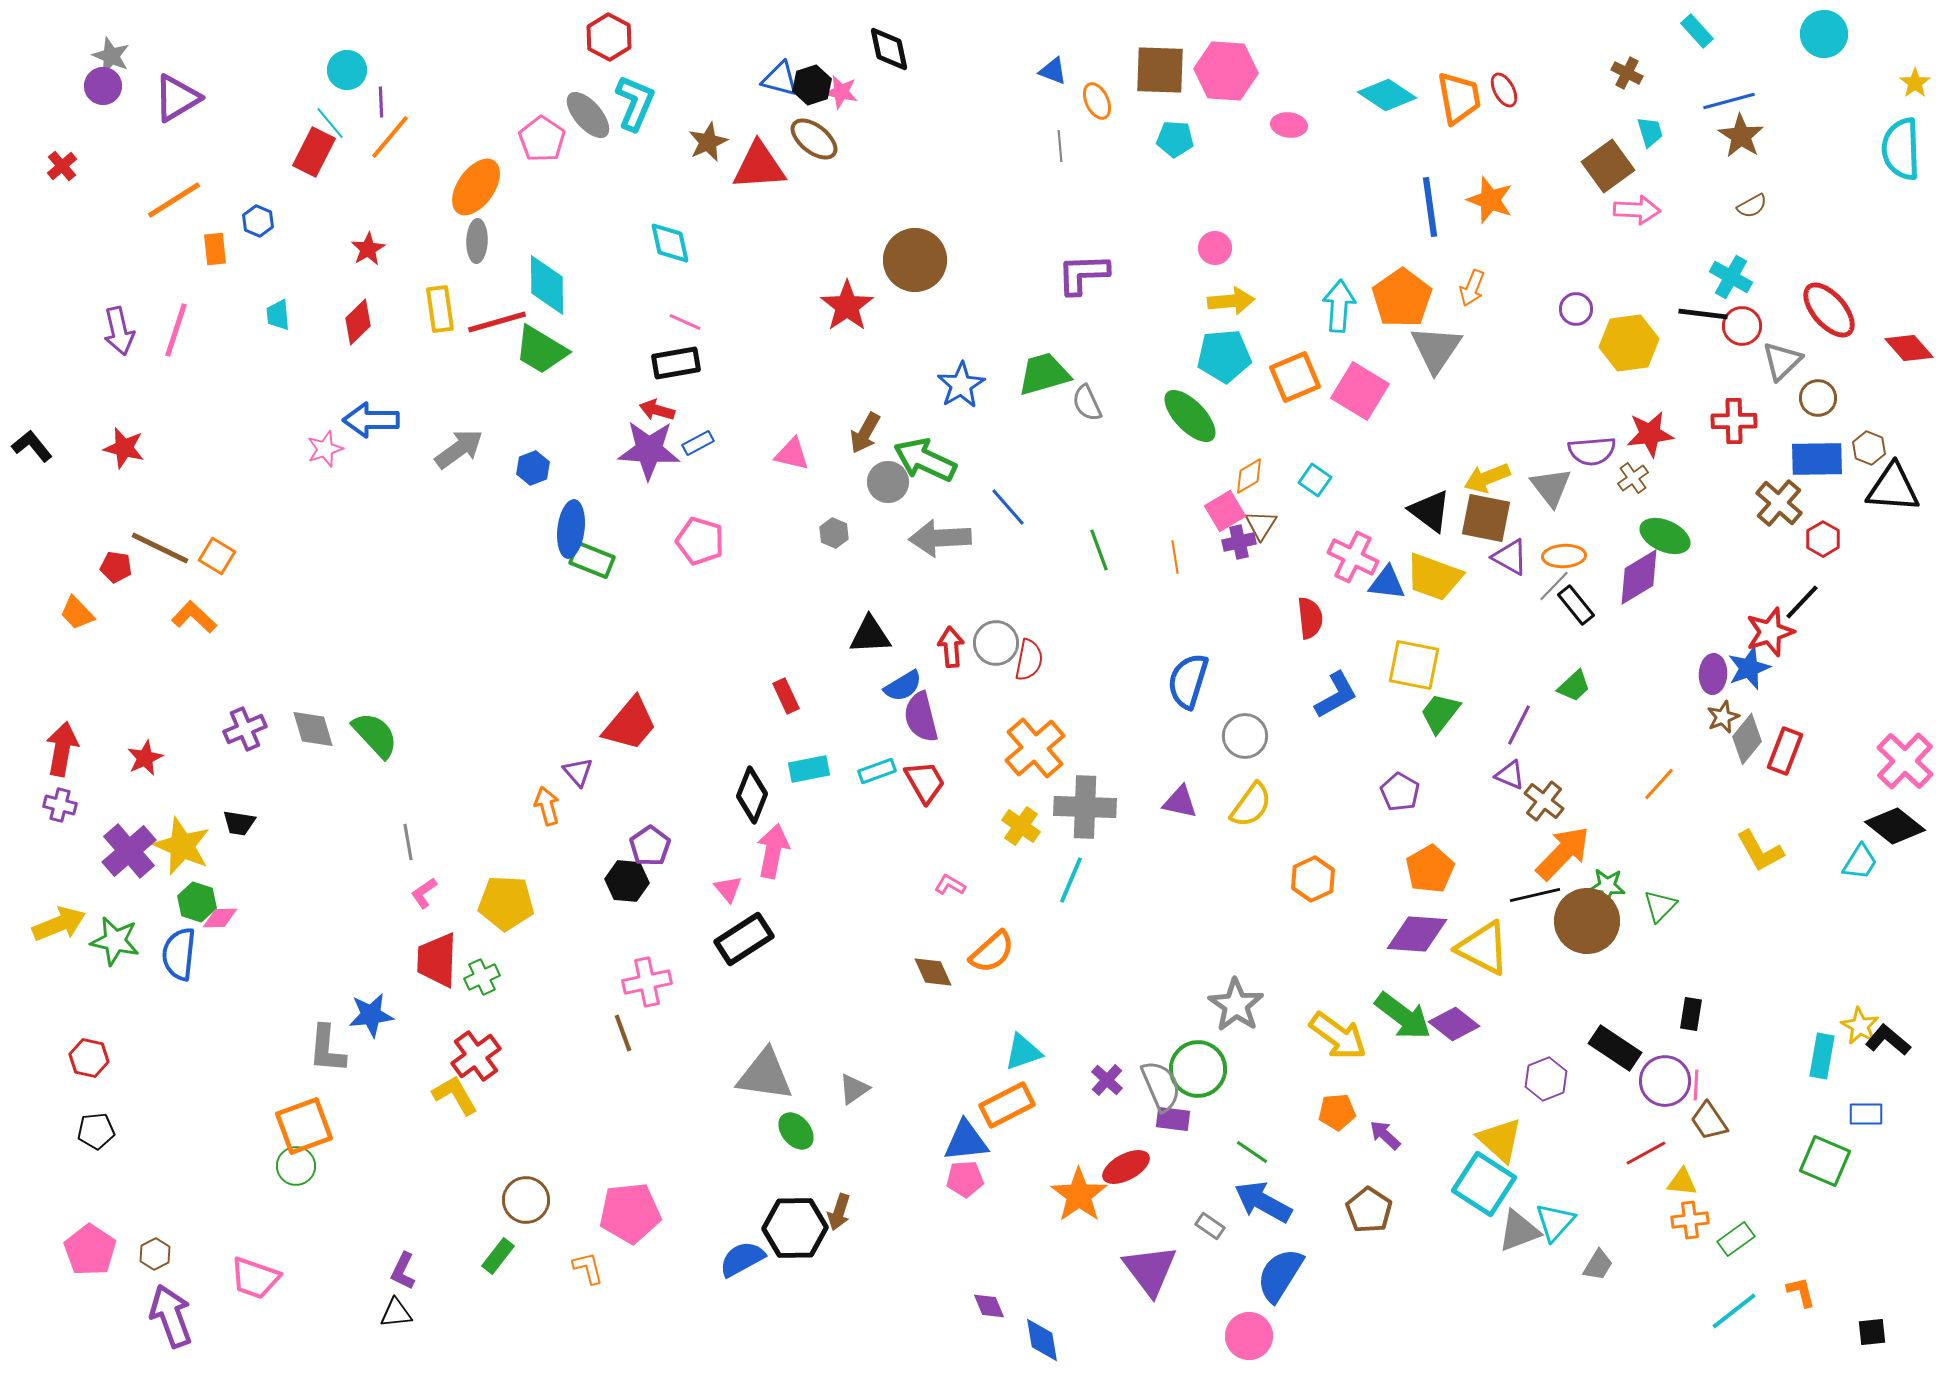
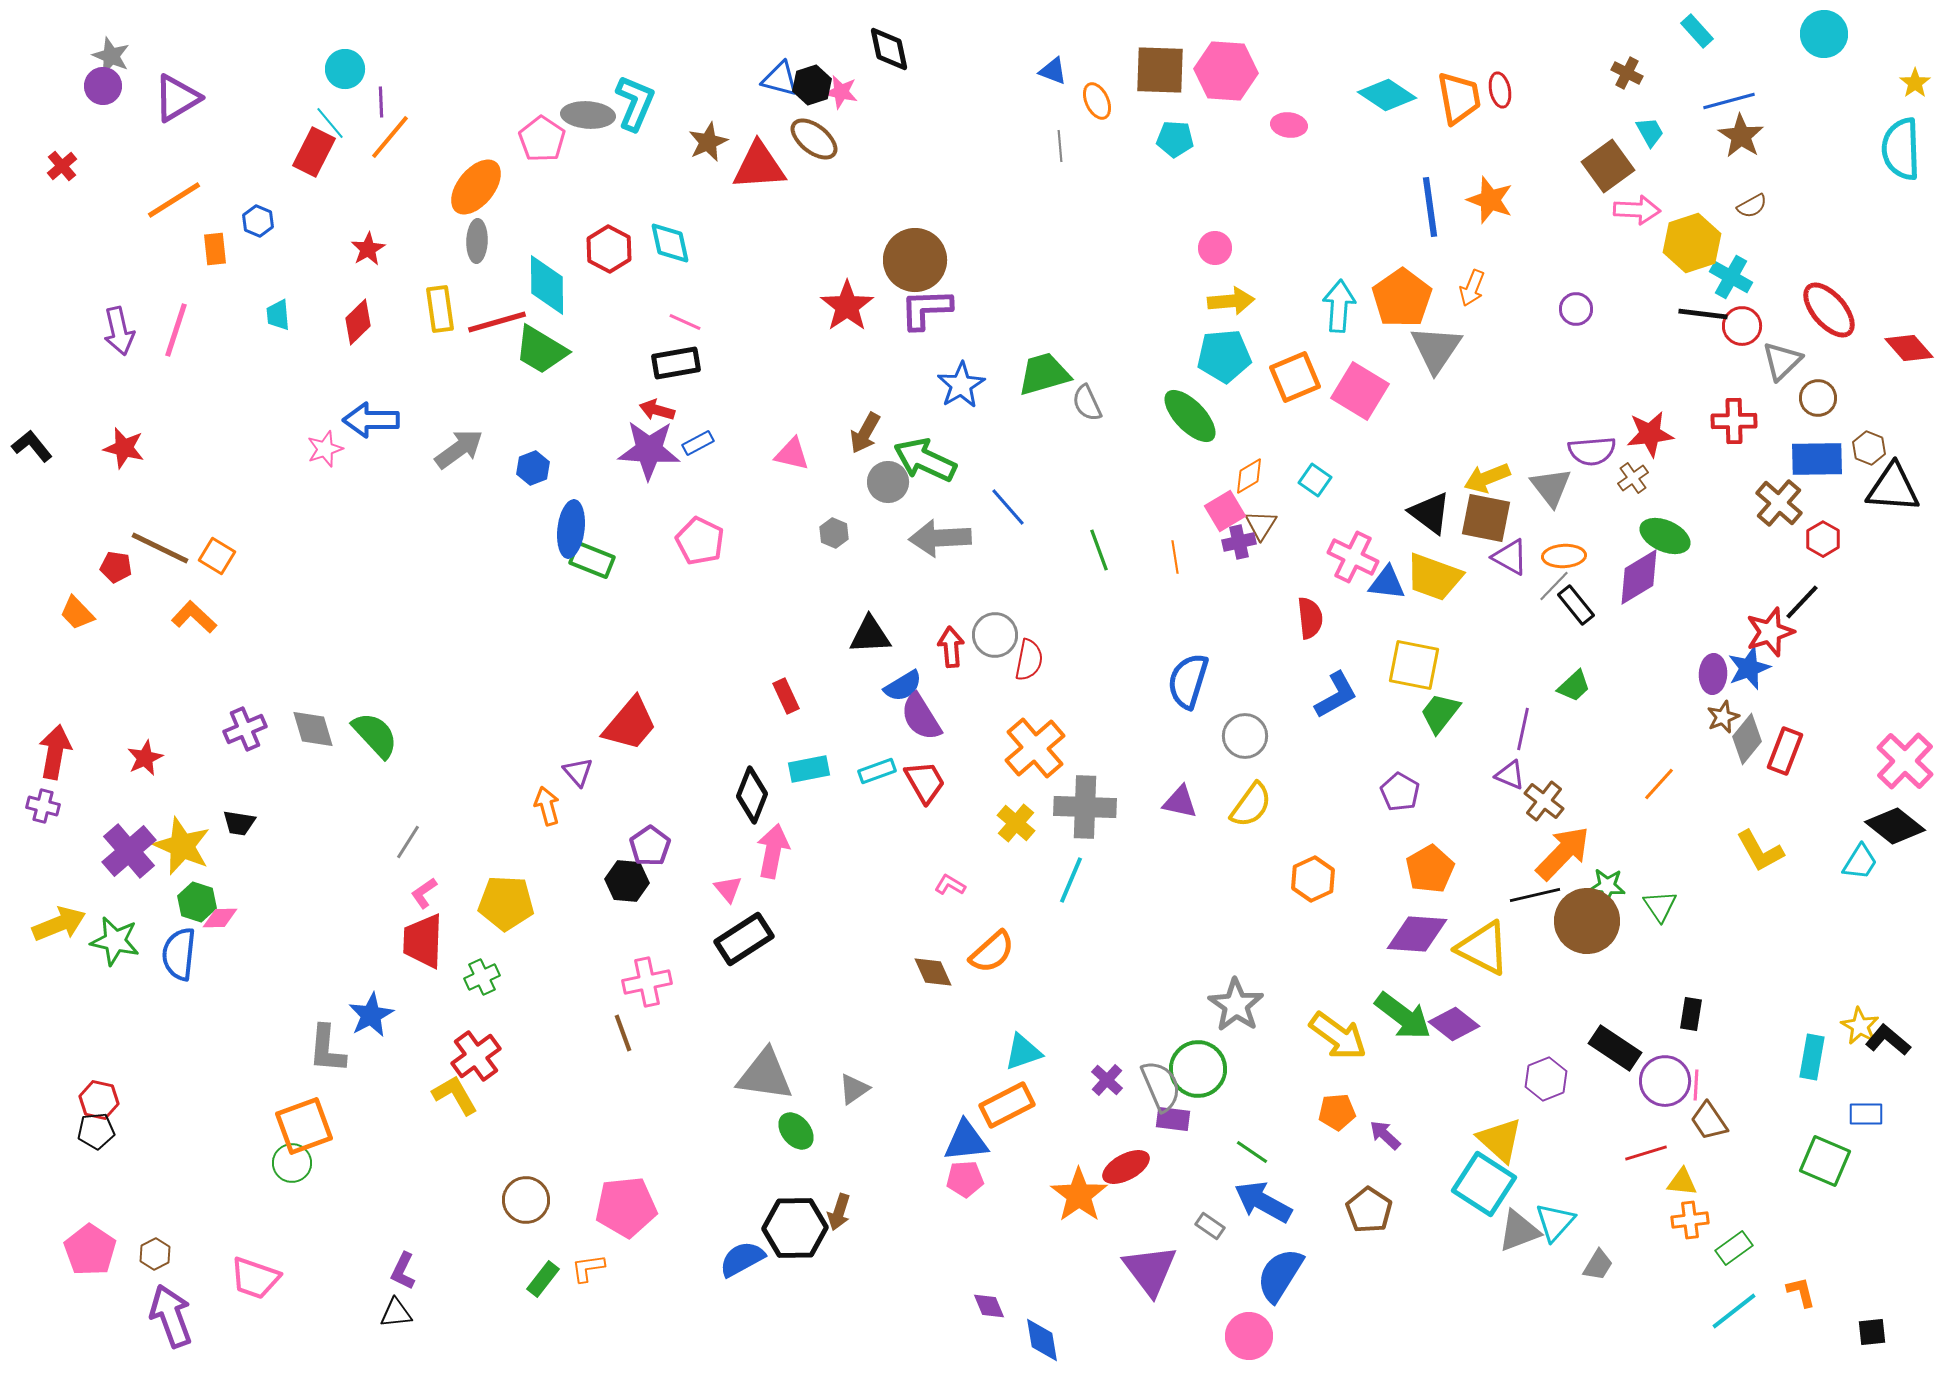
red hexagon at (609, 37): moved 212 px down
cyan circle at (347, 70): moved 2 px left, 1 px up
red ellipse at (1504, 90): moved 4 px left; rotated 16 degrees clockwise
gray ellipse at (588, 115): rotated 45 degrees counterclockwise
cyan trapezoid at (1650, 132): rotated 12 degrees counterclockwise
orange ellipse at (476, 187): rotated 4 degrees clockwise
purple L-shape at (1083, 274): moved 157 px left, 35 px down
yellow hexagon at (1629, 343): moved 63 px right, 100 px up; rotated 10 degrees counterclockwise
black triangle at (1430, 511): moved 2 px down
pink pentagon at (700, 541): rotated 9 degrees clockwise
gray circle at (996, 643): moved 1 px left, 8 px up
purple semicircle at (921, 717): rotated 18 degrees counterclockwise
purple line at (1519, 725): moved 4 px right, 4 px down; rotated 15 degrees counterclockwise
red arrow at (62, 749): moved 7 px left, 3 px down
purple cross at (60, 805): moved 17 px left, 1 px down
yellow cross at (1021, 826): moved 5 px left, 3 px up; rotated 6 degrees clockwise
gray line at (408, 842): rotated 42 degrees clockwise
green triangle at (1660, 906): rotated 18 degrees counterclockwise
red trapezoid at (437, 960): moved 14 px left, 19 px up
blue star at (371, 1015): rotated 21 degrees counterclockwise
cyan rectangle at (1822, 1056): moved 10 px left, 1 px down
red hexagon at (89, 1058): moved 10 px right, 42 px down
red line at (1646, 1153): rotated 12 degrees clockwise
green circle at (296, 1166): moved 4 px left, 3 px up
pink pentagon at (630, 1213): moved 4 px left, 6 px up
green rectangle at (1736, 1239): moved 2 px left, 9 px down
green rectangle at (498, 1256): moved 45 px right, 23 px down
orange L-shape at (588, 1268): rotated 84 degrees counterclockwise
